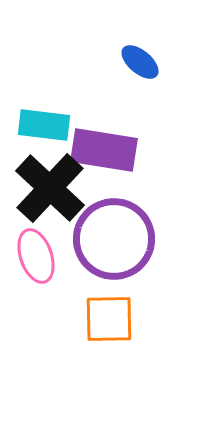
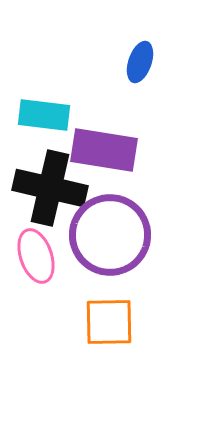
blue ellipse: rotated 69 degrees clockwise
cyan rectangle: moved 10 px up
black cross: rotated 30 degrees counterclockwise
purple circle: moved 4 px left, 4 px up
orange square: moved 3 px down
